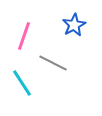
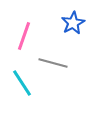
blue star: moved 1 px left, 2 px up
gray line: rotated 12 degrees counterclockwise
